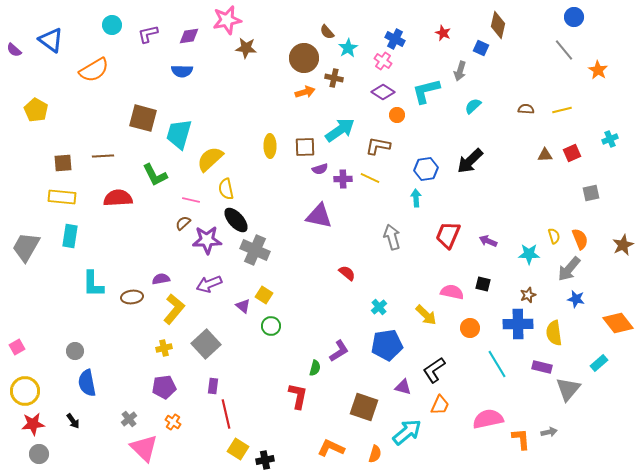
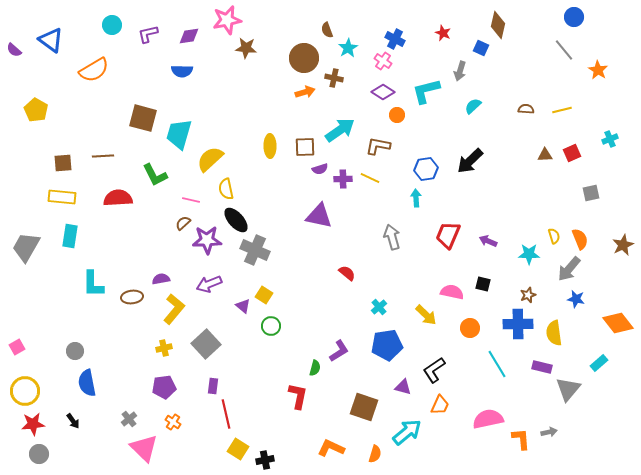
brown semicircle at (327, 32): moved 2 px up; rotated 21 degrees clockwise
